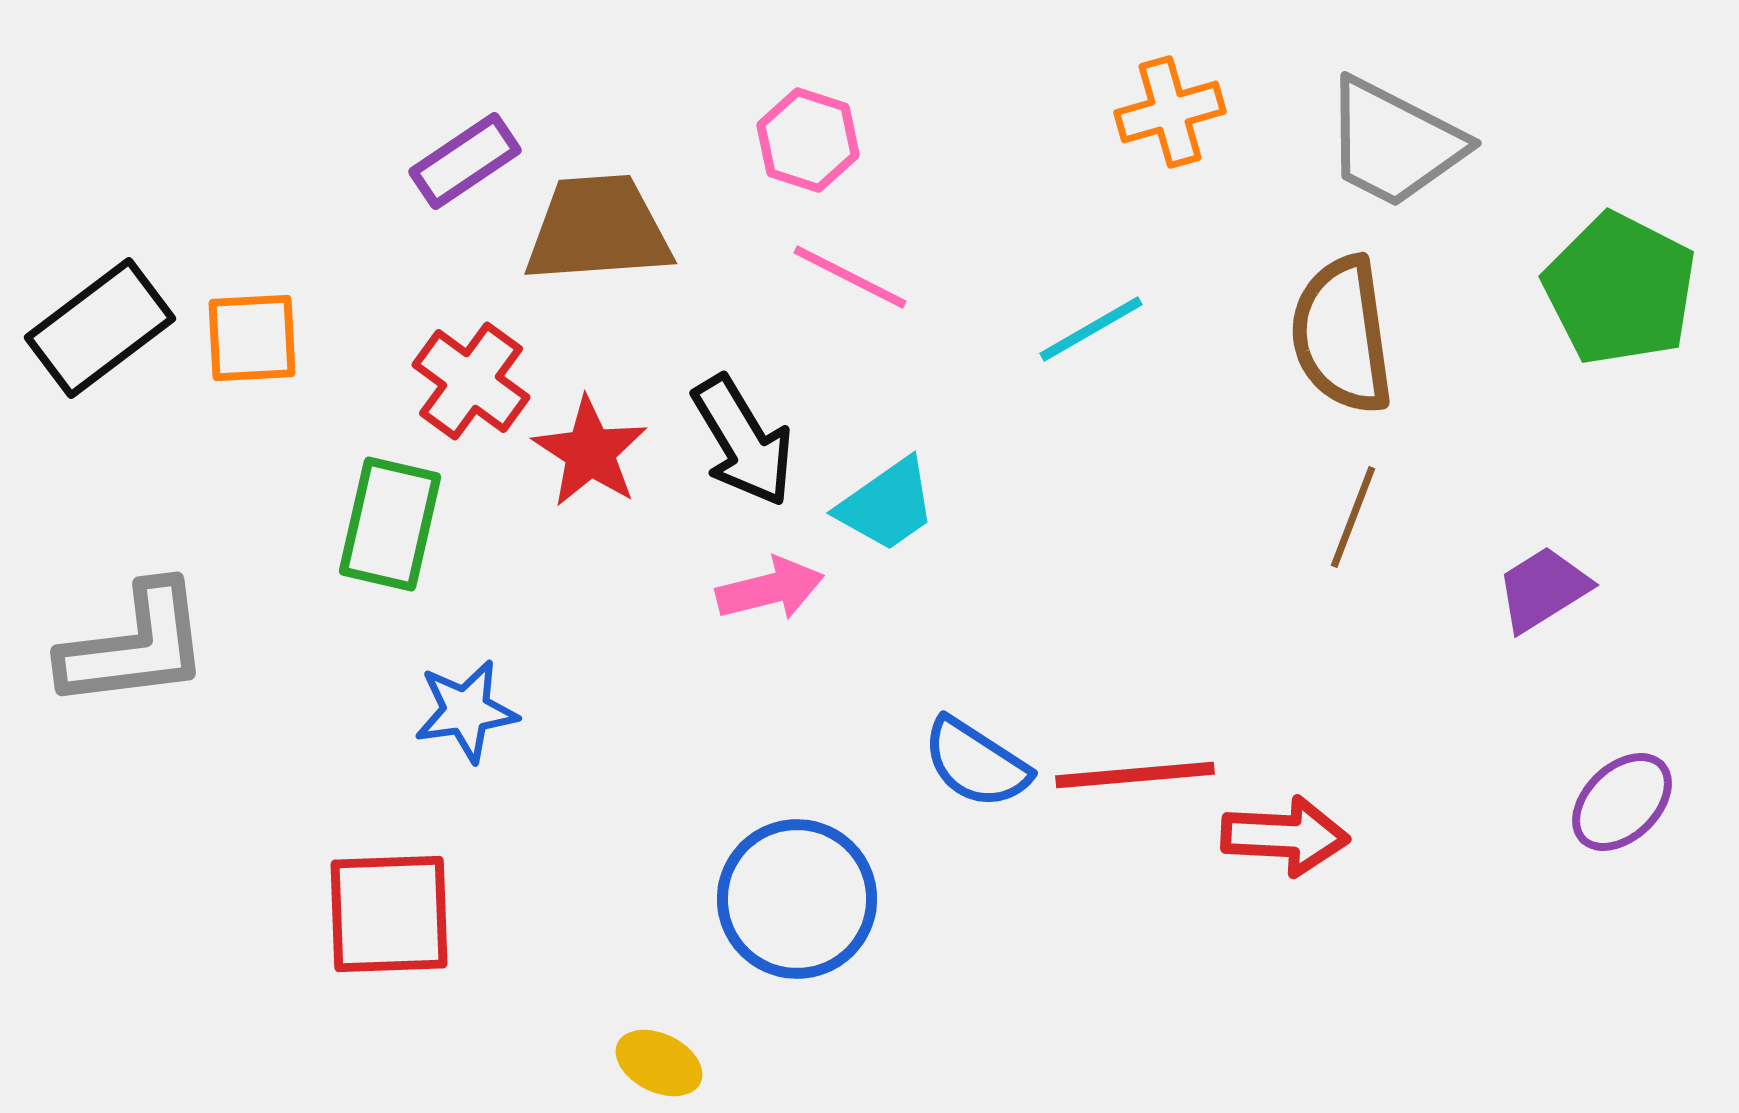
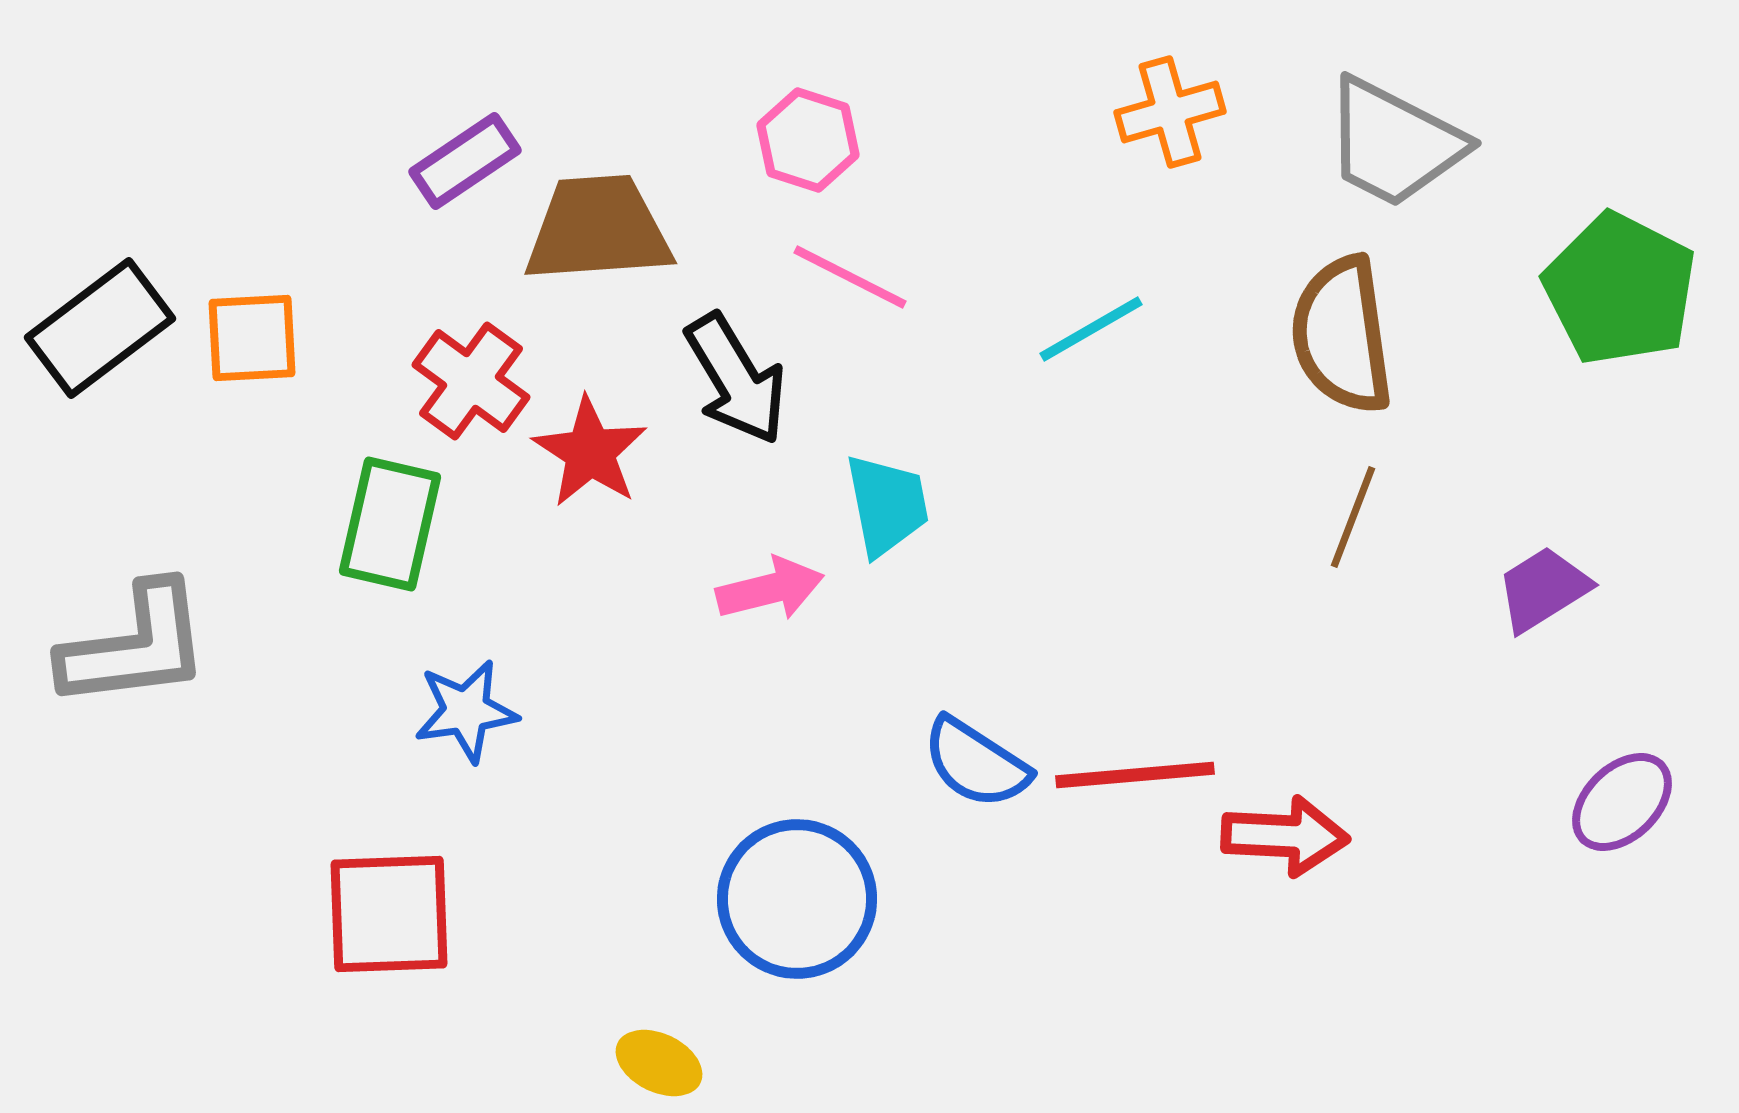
black arrow: moved 7 px left, 62 px up
cyan trapezoid: rotated 66 degrees counterclockwise
